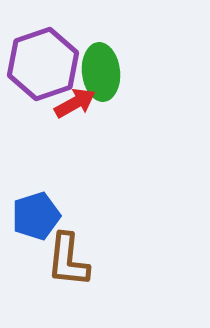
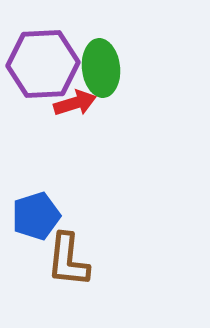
purple hexagon: rotated 16 degrees clockwise
green ellipse: moved 4 px up
red arrow: rotated 12 degrees clockwise
